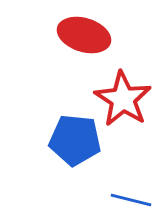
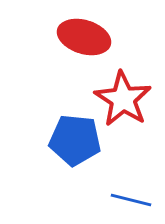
red ellipse: moved 2 px down
